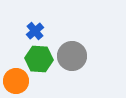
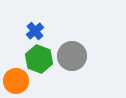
green hexagon: rotated 16 degrees clockwise
